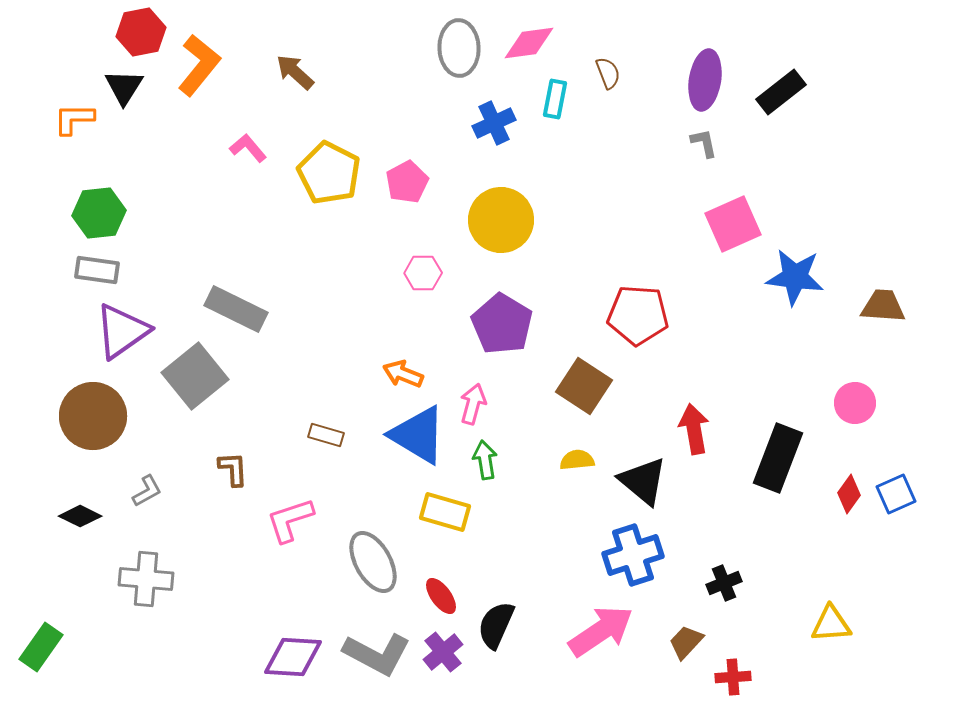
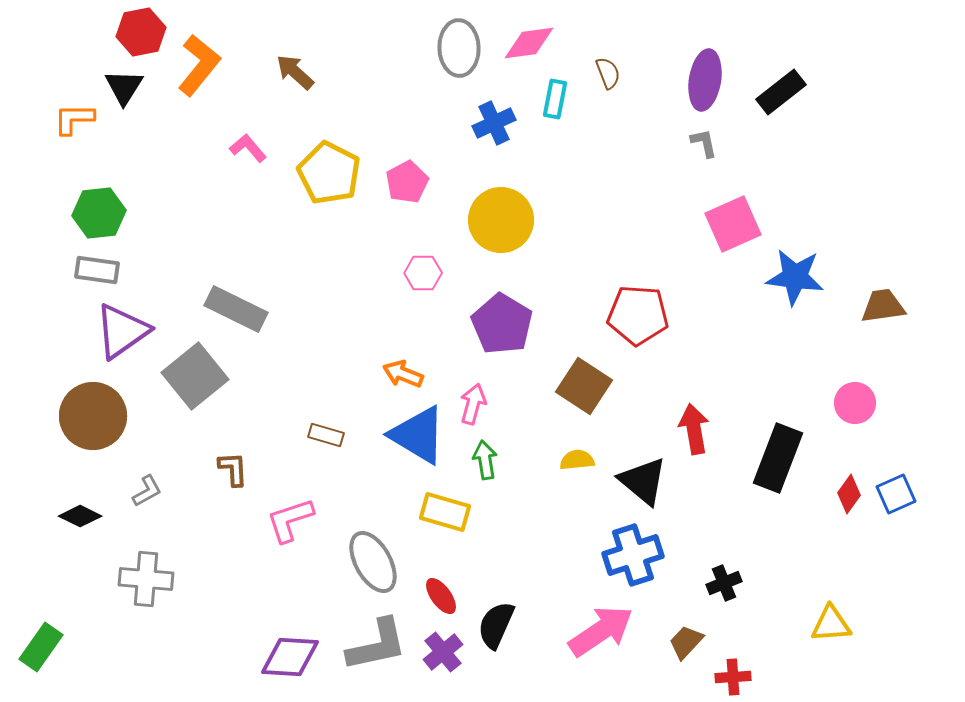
brown trapezoid at (883, 306): rotated 12 degrees counterclockwise
gray L-shape at (377, 654): moved 9 px up; rotated 40 degrees counterclockwise
purple diamond at (293, 657): moved 3 px left
